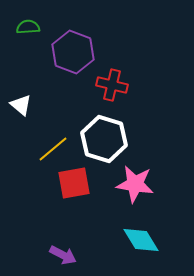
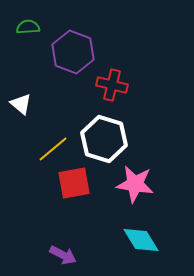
white triangle: moved 1 px up
